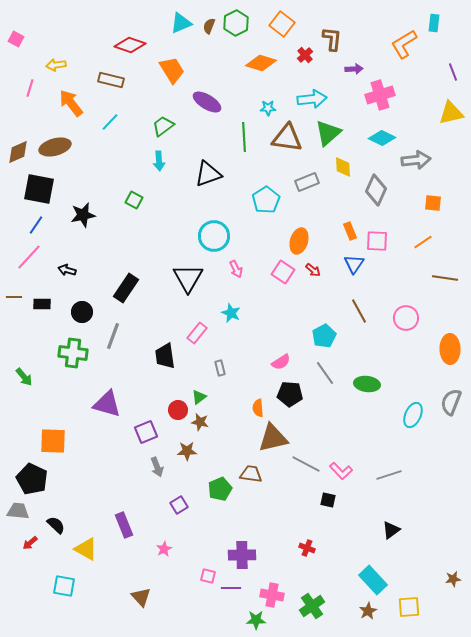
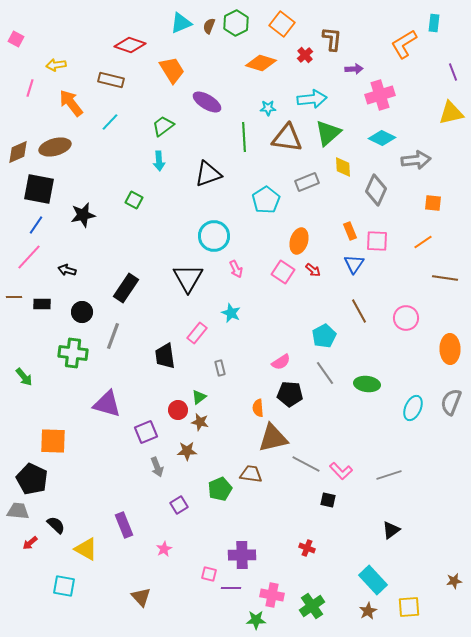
cyan ellipse at (413, 415): moved 7 px up
pink square at (208, 576): moved 1 px right, 2 px up
brown star at (453, 579): moved 1 px right, 2 px down
